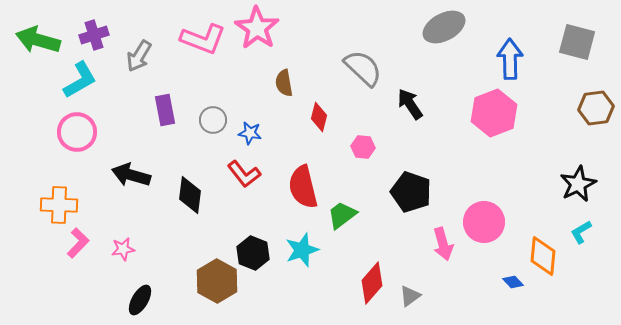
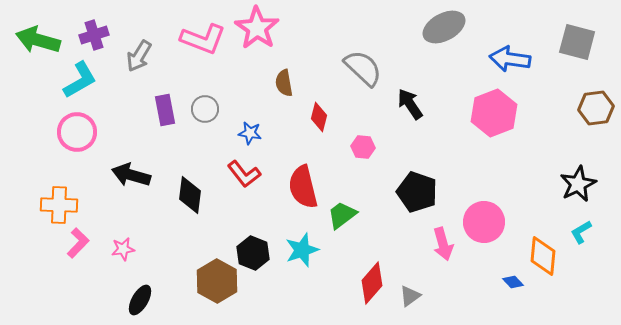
blue arrow at (510, 59): rotated 81 degrees counterclockwise
gray circle at (213, 120): moved 8 px left, 11 px up
black pentagon at (411, 192): moved 6 px right
